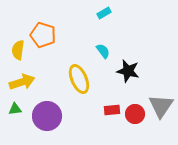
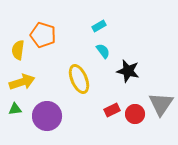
cyan rectangle: moved 5 px left, 13 px down
gray triangle: moved 2 px up
red rectangle: rotated 21 degrees counterclockwise
